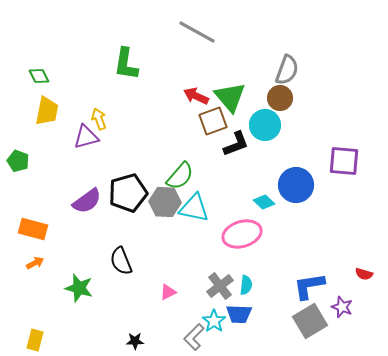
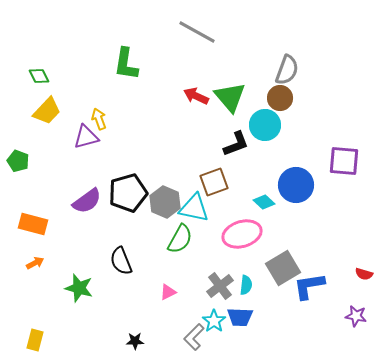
yellow trapezoid: rotated 32 degrees clockwise
brown square: moved 1 px right, 61 px down
green semicircle: moved 63 px down; rotated 12 degrees counterclockwise
gray hexagon: rotated 20 degrees clockwise
orange rectangle: moved 5 px up
purple star: moved 14 px right, 9 px down; rotated 10 degrees counterclockwise
blue trapezoid: moved 1 px right, 3 px down
gray square: moved 27 px left, 53 px up
